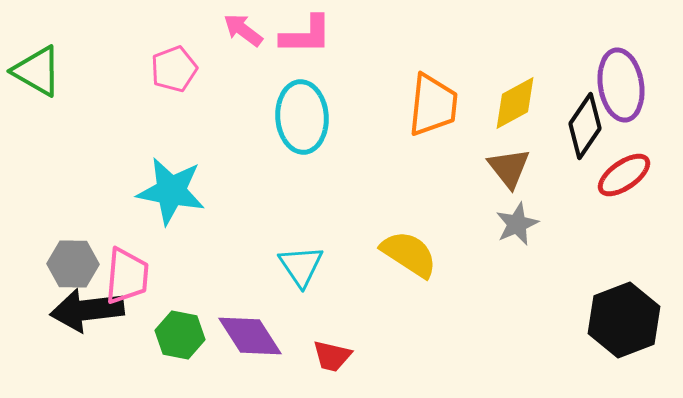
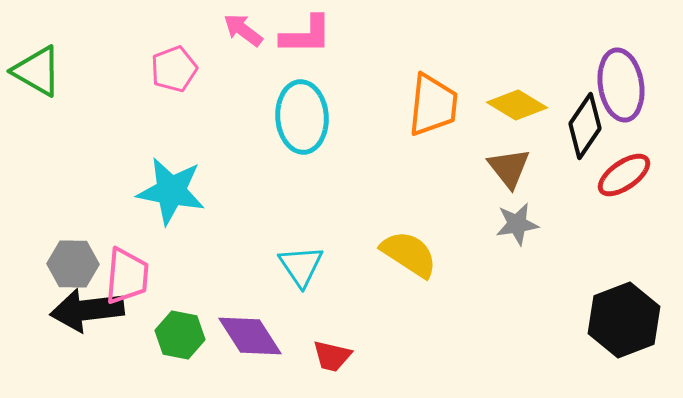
yellow diamond: moved 2 px right, 2 px down; rotated 60 degrees clockwise
gray star: rotated 15 degrees clockwise
